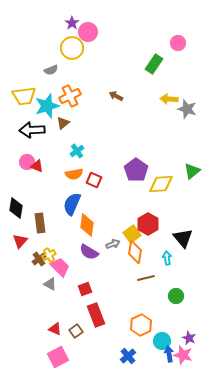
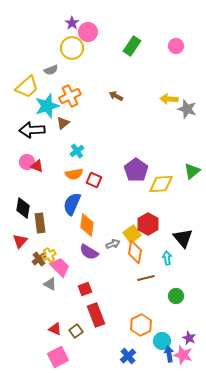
pink circle at (178, 43): moved 2 px left, 3 px down
green rectangle at (154, 64): moved 22 px left, 18 px up
yellow trapezoid at (24, 96): moved 3 px right, 9 px up; rotated 35 degrees counterclockwise
black diamond at (16, 208): moved 7 px right
